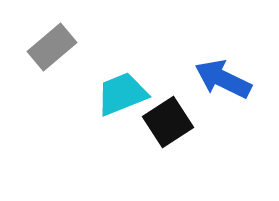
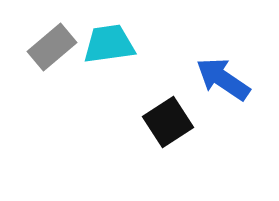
blue arrow: rotated 8 degrees clockwise
cyan trapezoid: moved 13 px left, 50 px up; rotated 14 degrees clockwise
